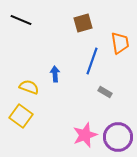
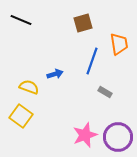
orange trapezoid: moved 1 px left, 1 px down
blue arrow: rotated 77 degrees clockwise
